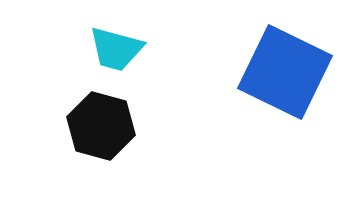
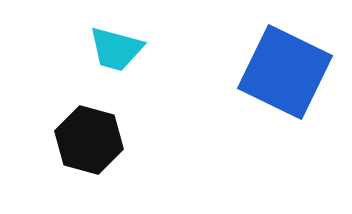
black hexagon: moved 12 px left, 14 px down
